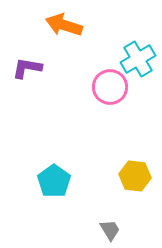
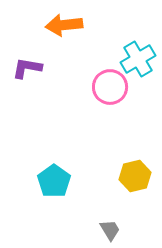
orange arrow: rotated 24 degrees counterclockwise
yellow hexagon: rotated 20 degrees counterclockwise
